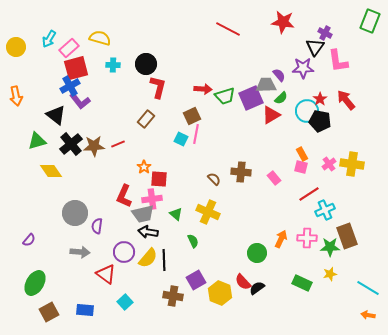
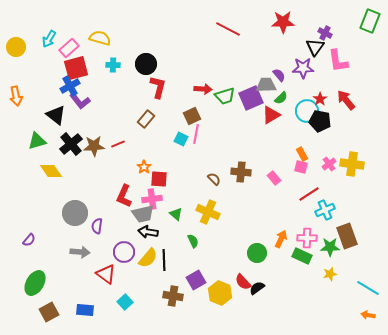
red star at (283, 22): rotated 10 degrees counterclockwise
green rectangle at (302, 283): moved 27 px up
